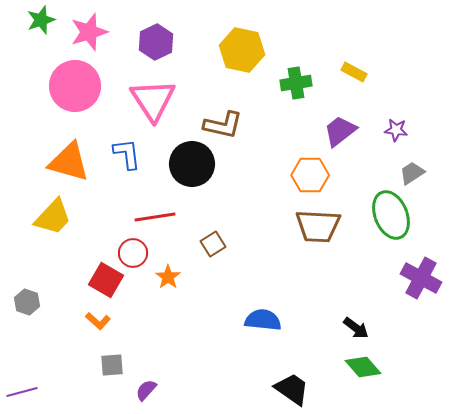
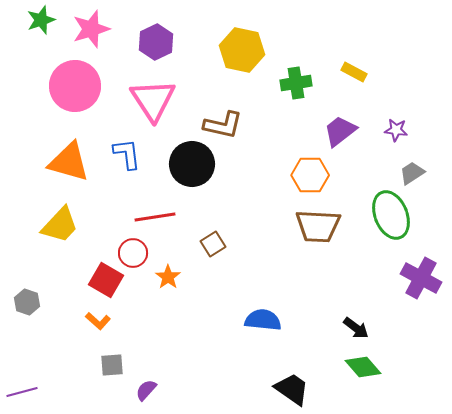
pink star: moved 2 px right, 3 px up
yellow trapezoid: moved 7 px right, 8 px down
